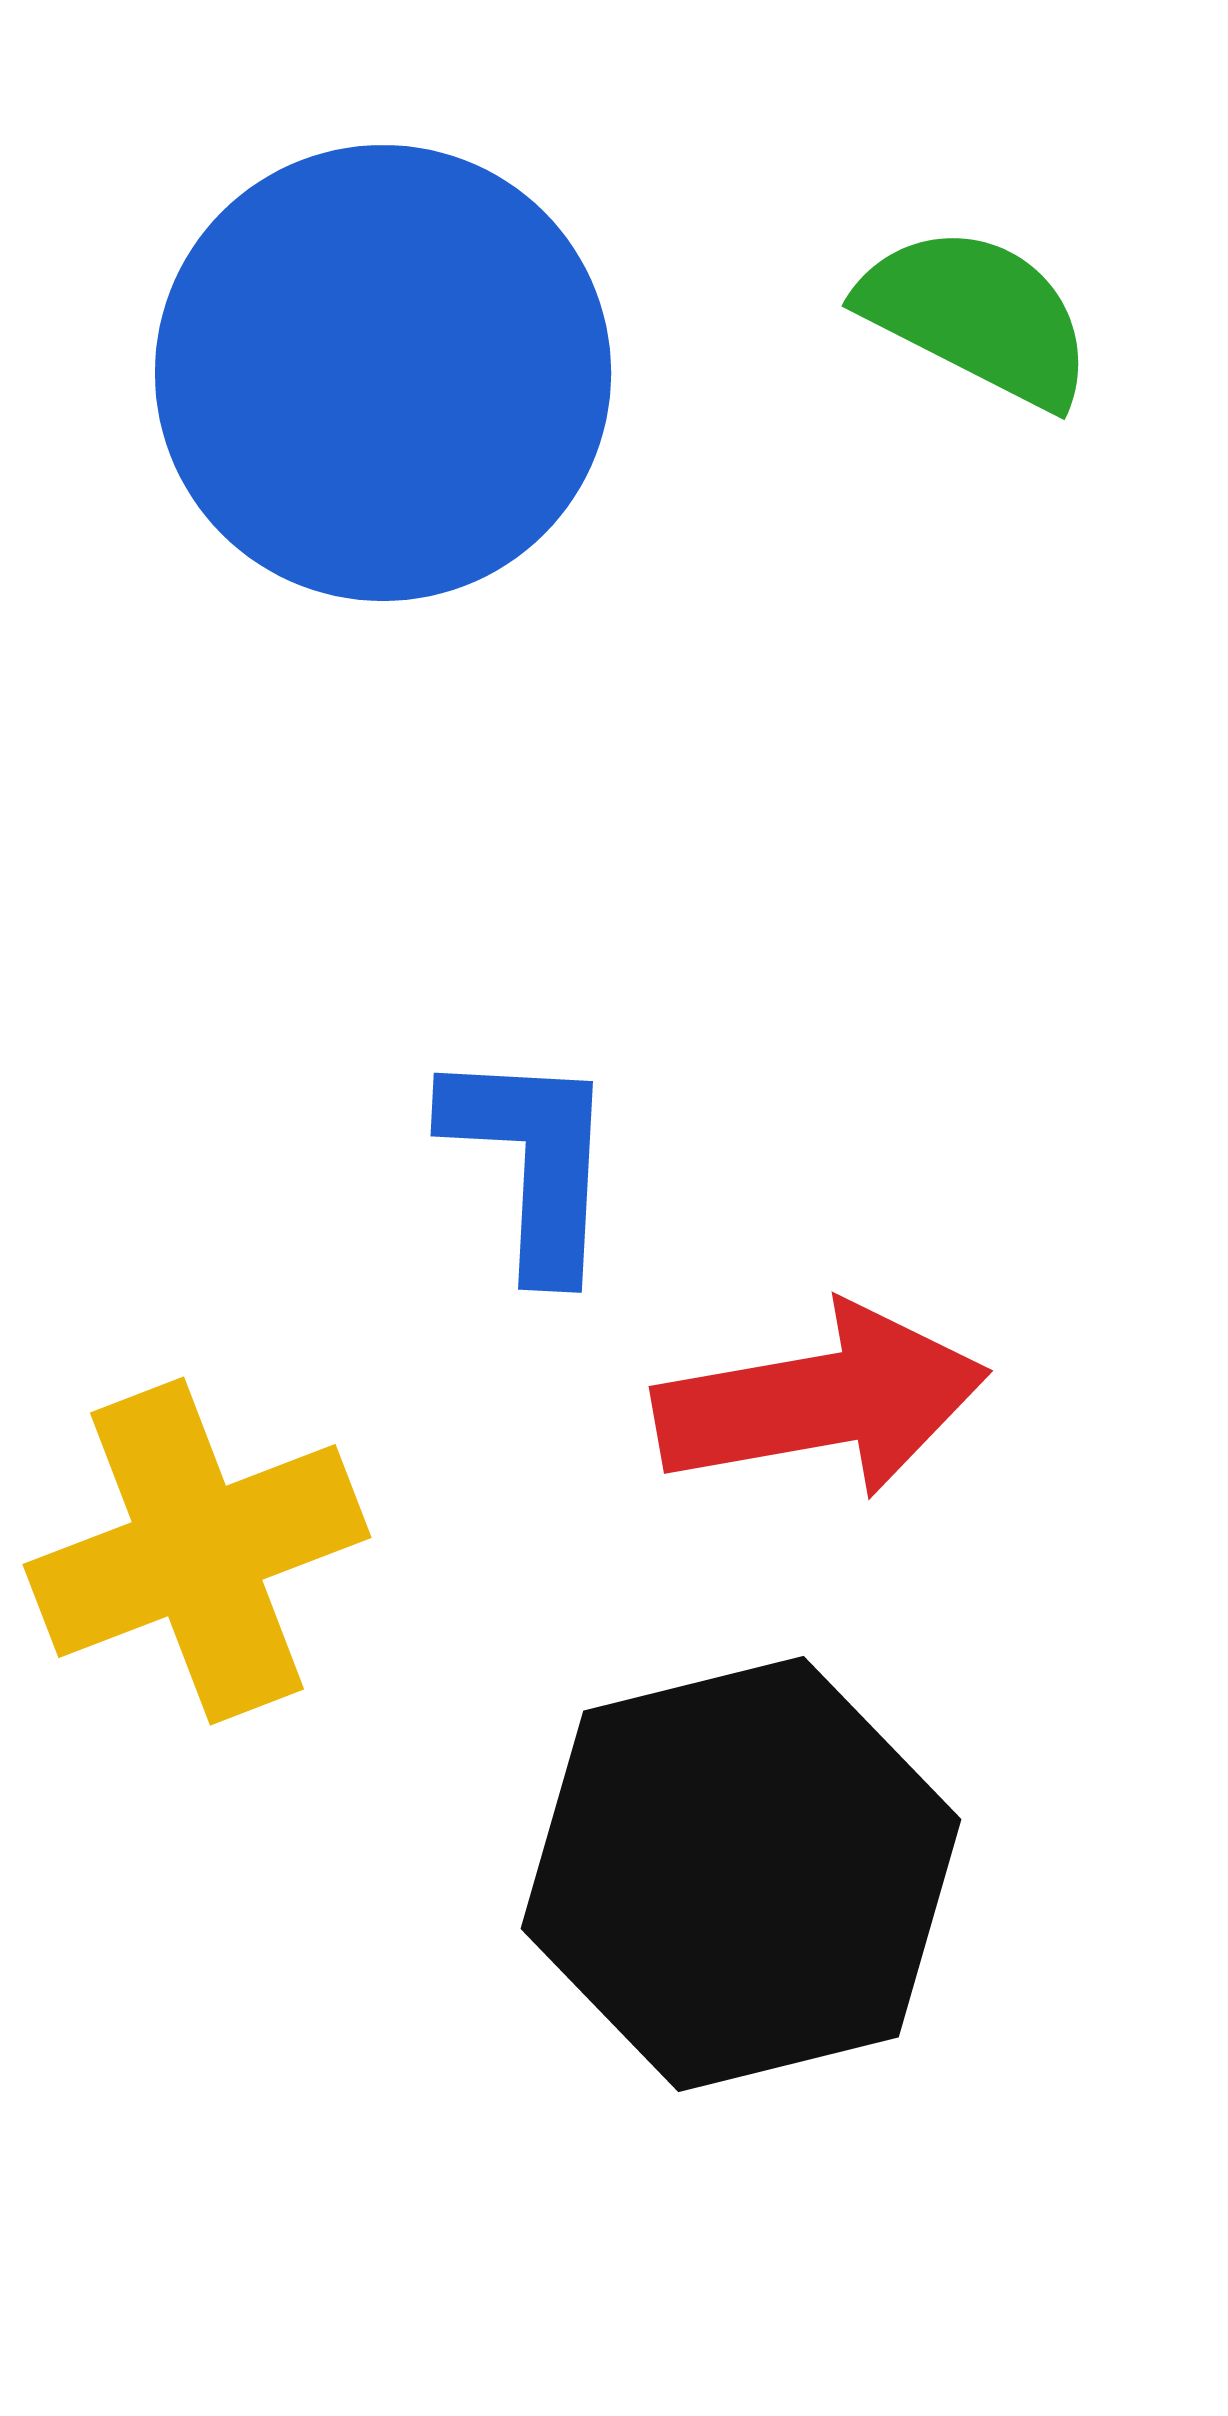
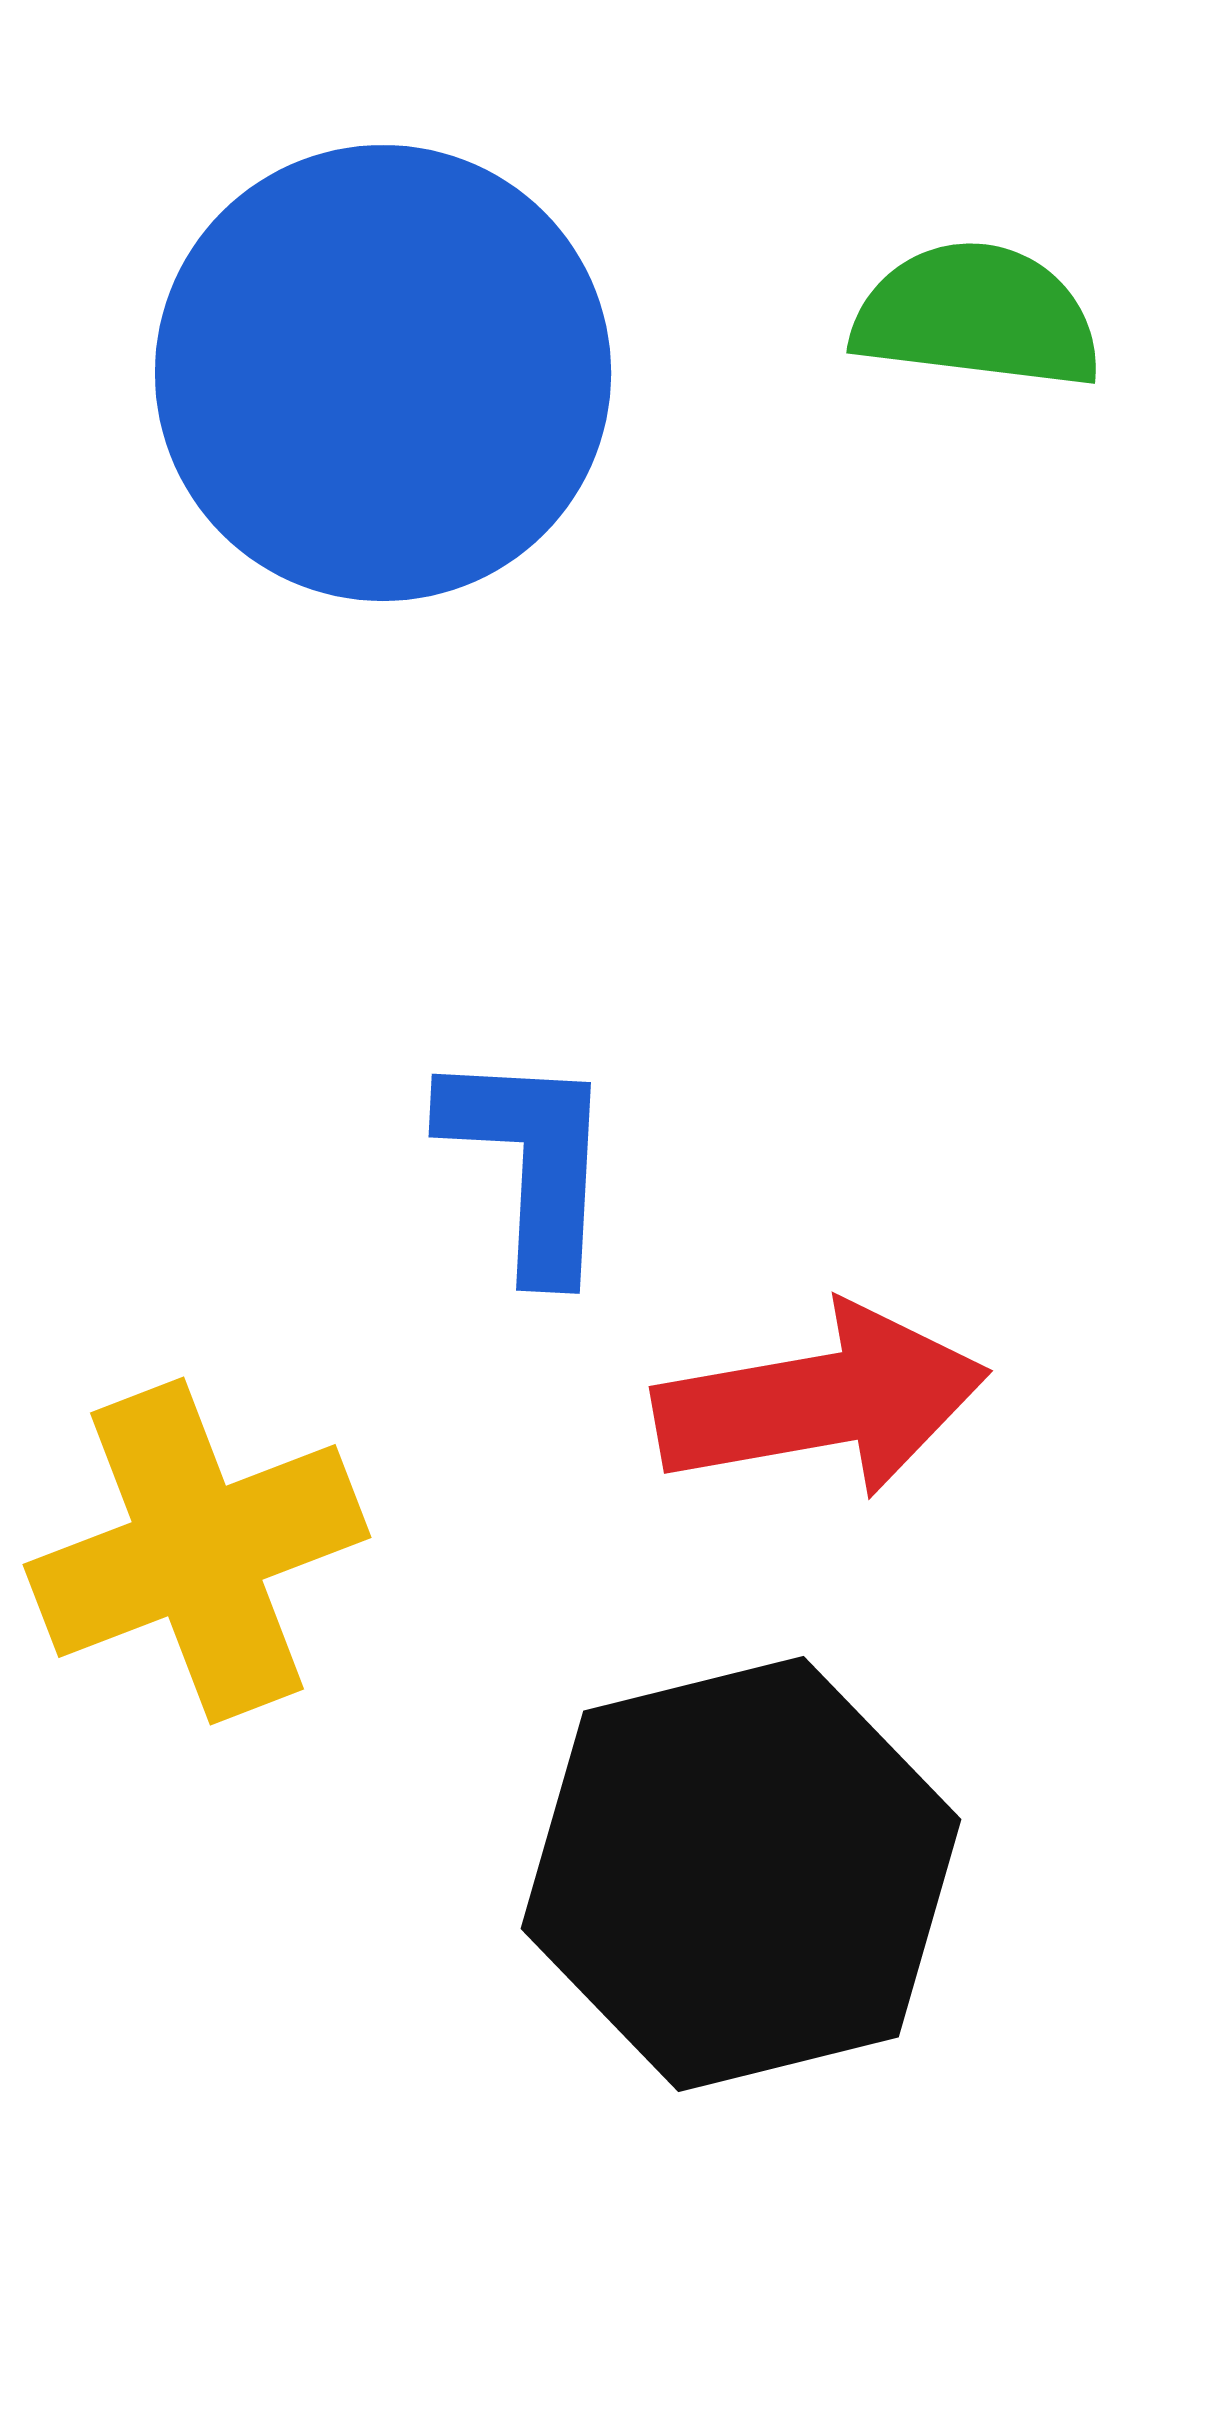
green semicircle: rotated 20 degrees counterclockwise
blue L-shape: moved 2 px left, 1 px down
